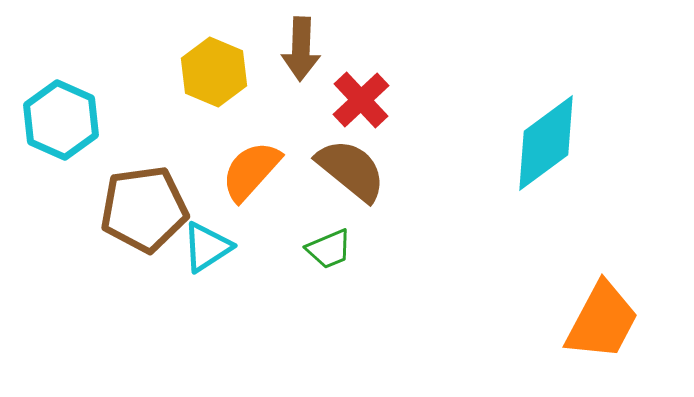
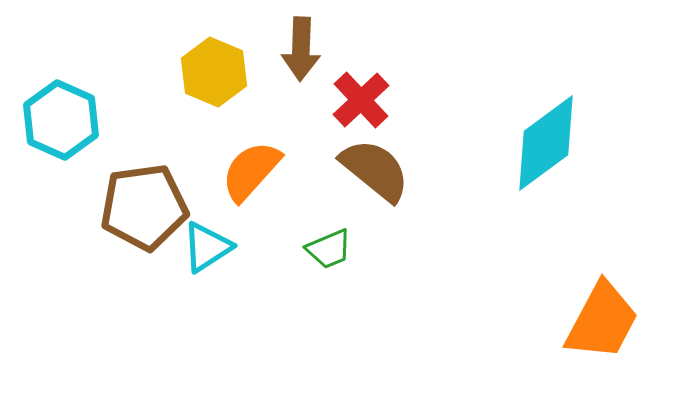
brown semicircle: moved 24 px right
brown pentagon: moved 2 px up
